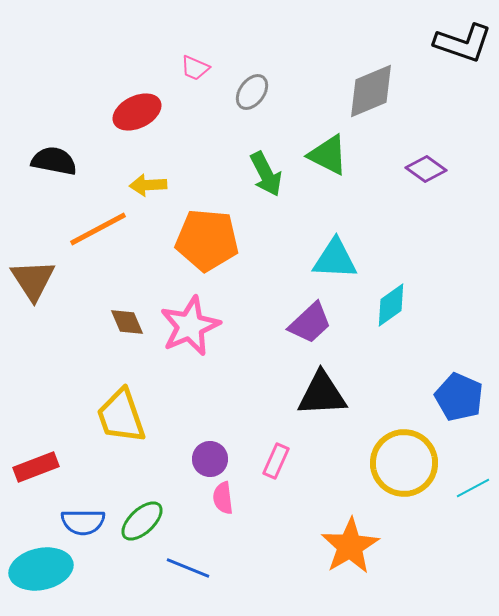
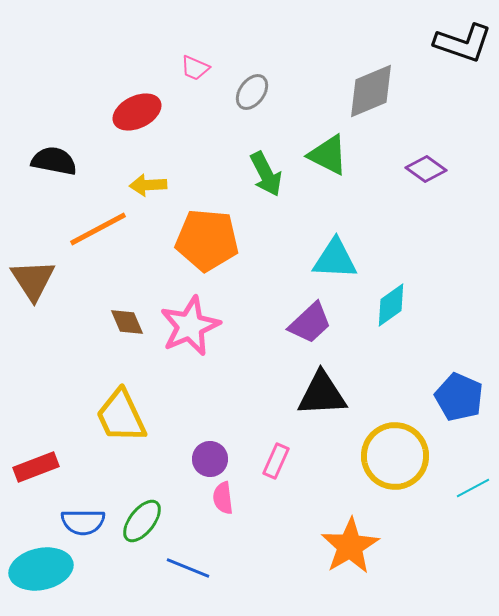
yellow trapezoid: rotated 6 degrees counterclockwise
yellow circle: moved 9 px left, 7 px up
green ellipse: rotated 9 degrees counterclockwise
